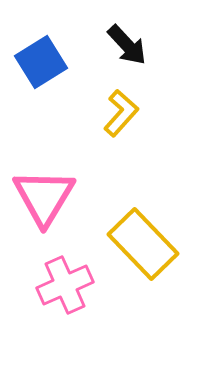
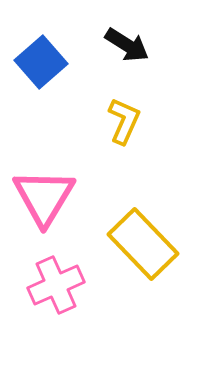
black arrow: rotated 15 degrees counterclockwise
blue square: rotated 9 degrees counterclockwise
yellow L-shape: moved 3 px right, 8 px down; rotated 18 degrees counterclockwise
pink cross: moved 9 px left
